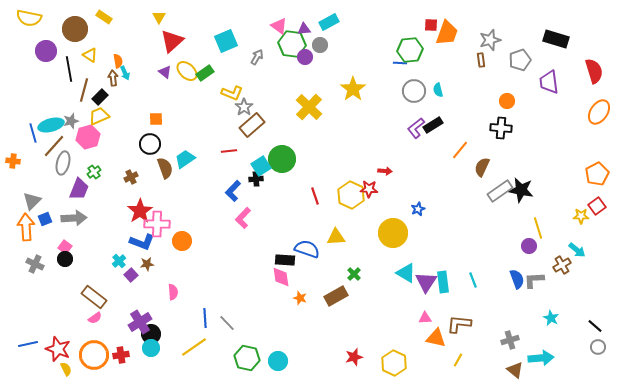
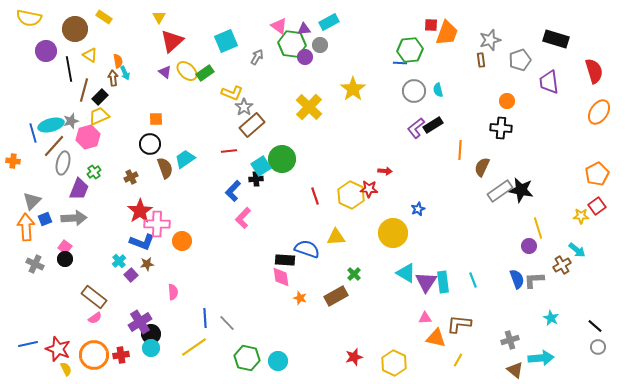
orange line at (460, 150): rotated 36 degrees counterclockwise
